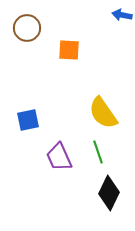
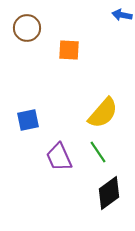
yellow semicircle: rotated 104 degrees counterclockwise
green line: rotated 15 degrees counterclockwise
black diamond: rotated 28 degrees clockwise
